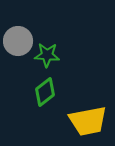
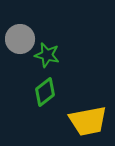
gray circle: moved 2 px right, 2 px up
green star: rotated 10 degrees clockwise
